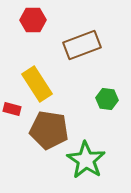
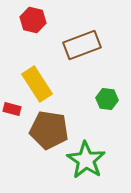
red hexagon: rotated 15 degrees clockwise
